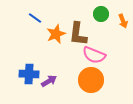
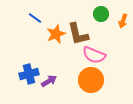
orange arrow: rotated 40 degrees clockwise
brown L-shape: rotated 20 degrees counterclockwise
blue cross: rotated 18 degrees counterclockwise
